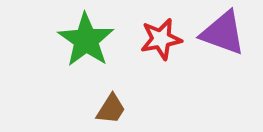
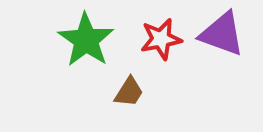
purple triangle: moved 1 px left, 1 px down
brown trapezoid: moved 18 px right, 17 px up
